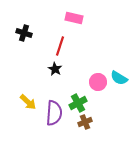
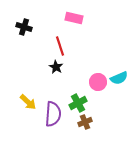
black cross: moved 6 px up
red line: rotated 36 degrees counterclockwise
black star: moved 1 px right, 2 px up
cyan semicircle: rotated 54 degrees counterclockwise
purple semicircle: moved 1 px left, 1 px down
